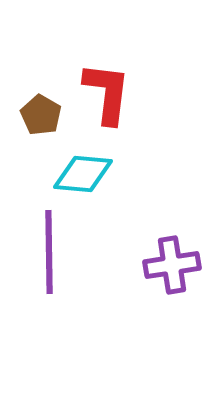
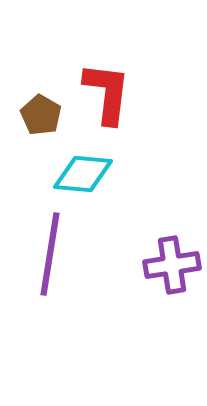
purple line: moved 1 px right, 2 px down; rotated 10 degrees clockwise
